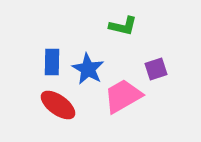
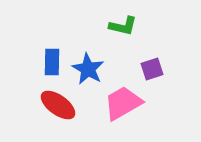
purple square: moved 4 px left
pink trapezoid: moved 7 px down
